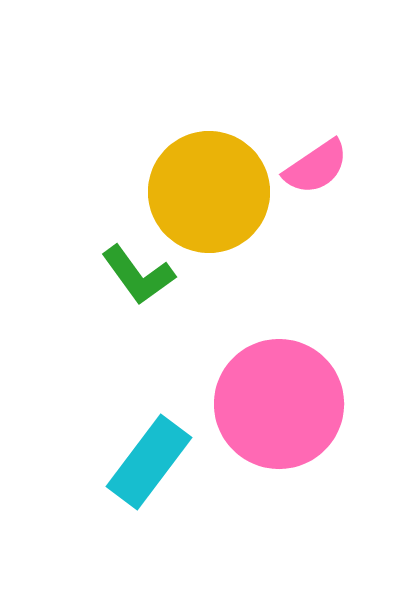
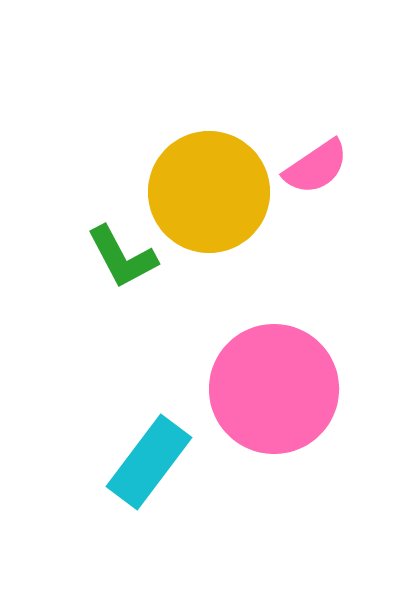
green L-shape: moved 16 px left, 18 px up; rotated 8 degrees clockwise
pink circle: moved 5 px left, 15 px up
